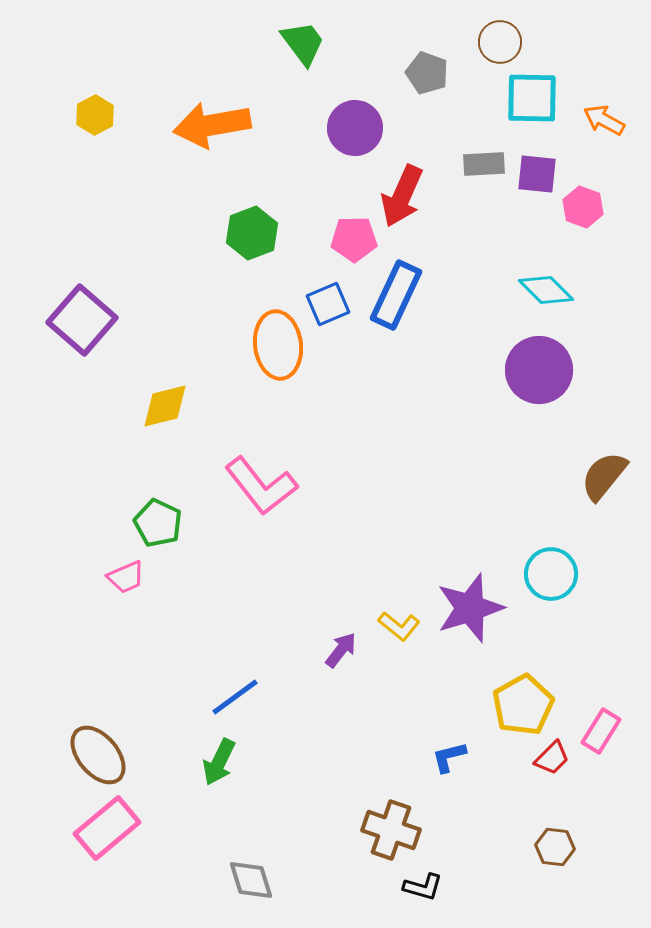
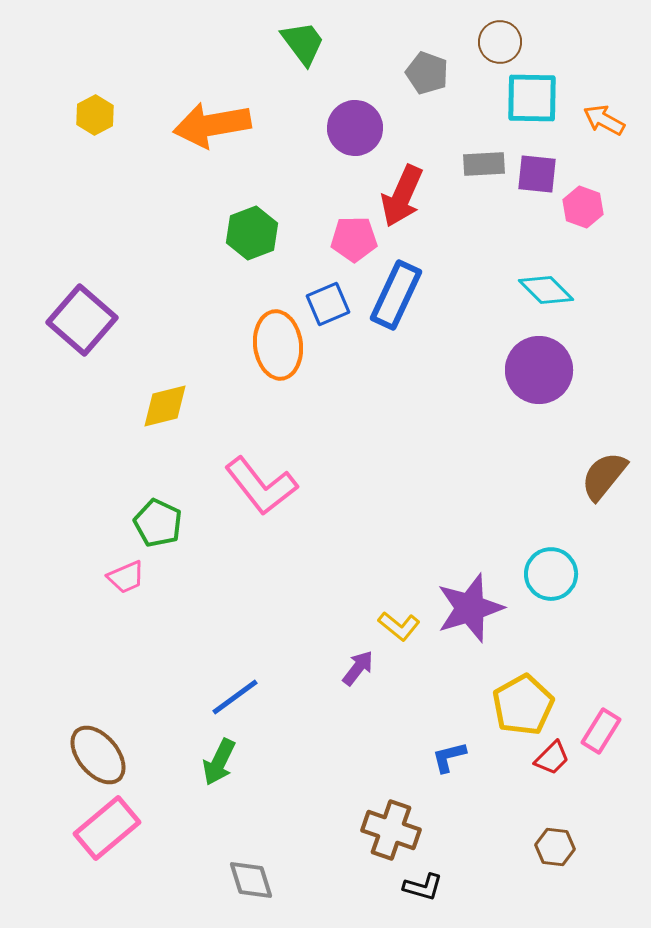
purple arrow at (341, 650): moved 17 px right, 18 px down
